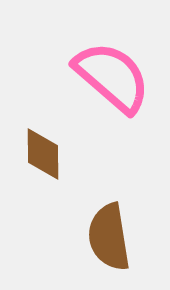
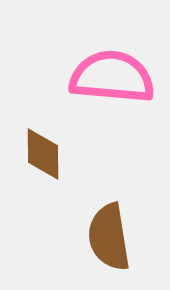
pink semicircle: rotated 36 degrees counterclockwise
